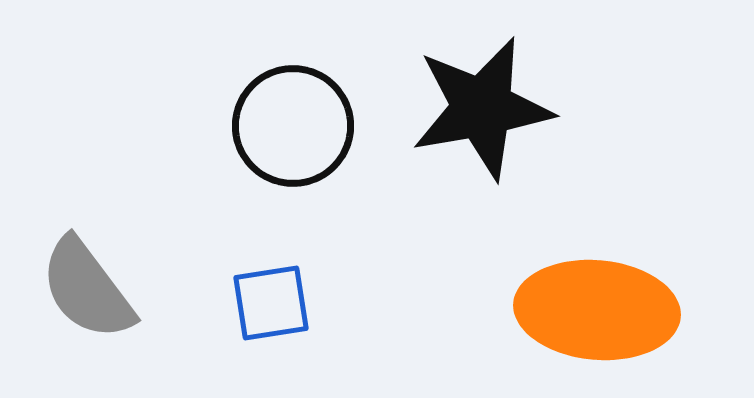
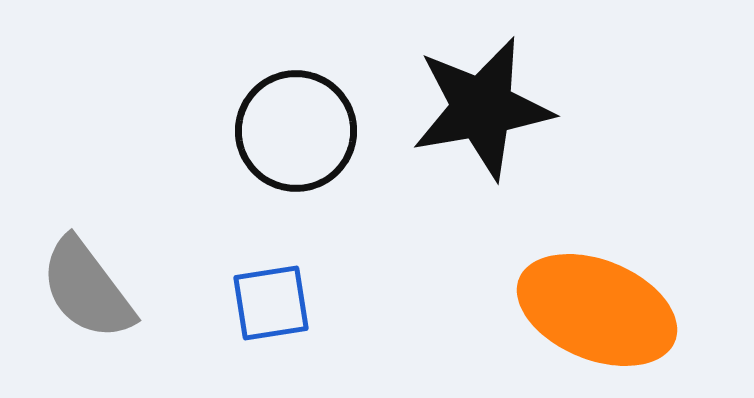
black circle: moved 3 px right, 5 px down
orange ellipse: rotated 17 degrees clockwise
